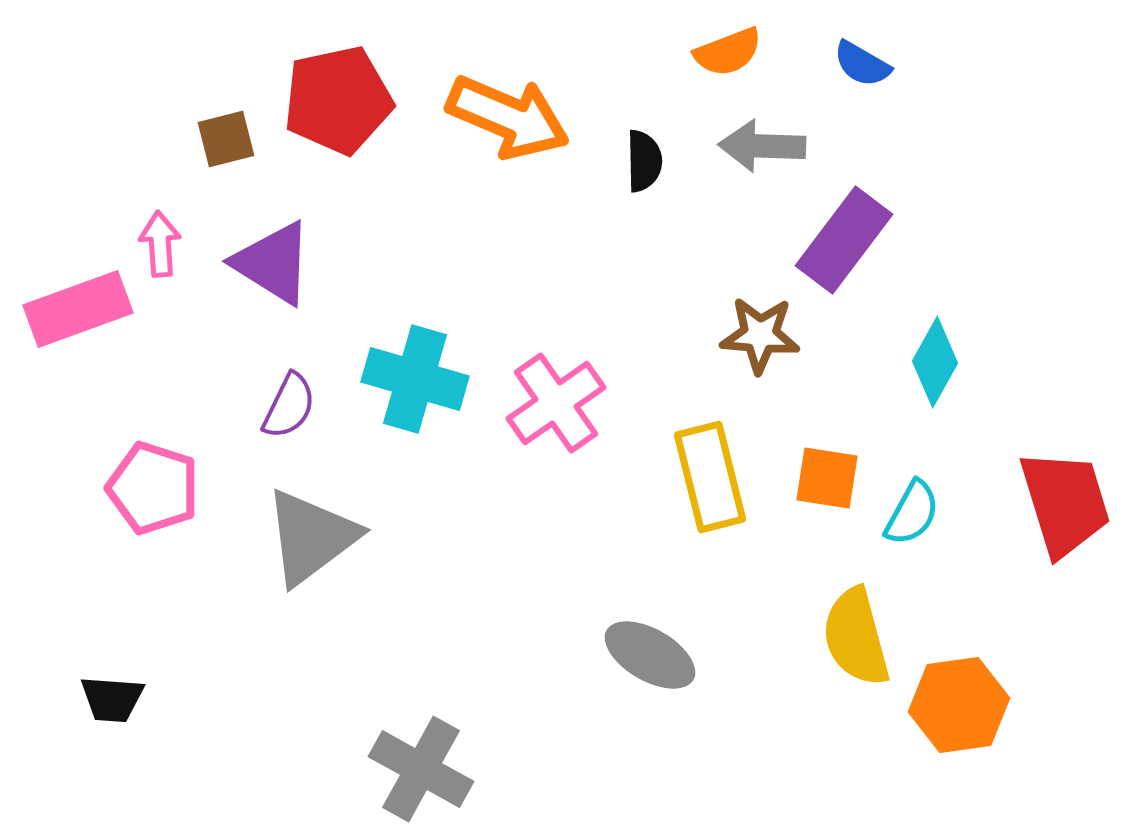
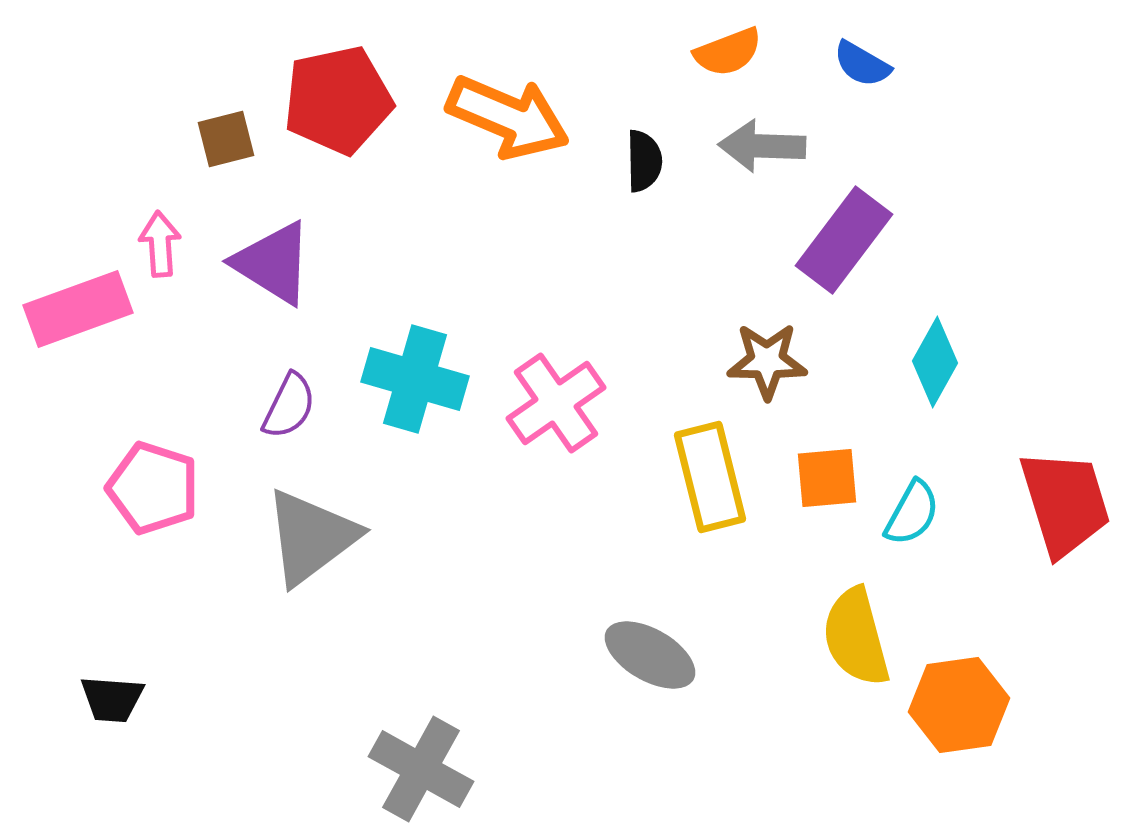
brown star: moved 7 px right, 26 px down; rotated 4 degrees counterclockwise
orange square: rotated 14 degrees counterclockwise
